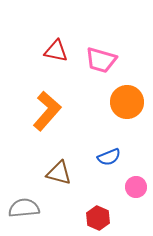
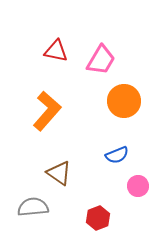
pink trapezoid: rotated 76 degrees counterclockwise
orange circle: moved 3 px left, 1 px up
blue semicircle: moved 8 px right, 2 px up
brown triangle: rotated 20 degrees clockwise
pink circle: moved 2 px right, 1 px up
gray semicircle: moved 9 px right, 1 px up
red hexagon: rotated 15 degrees clockwise
